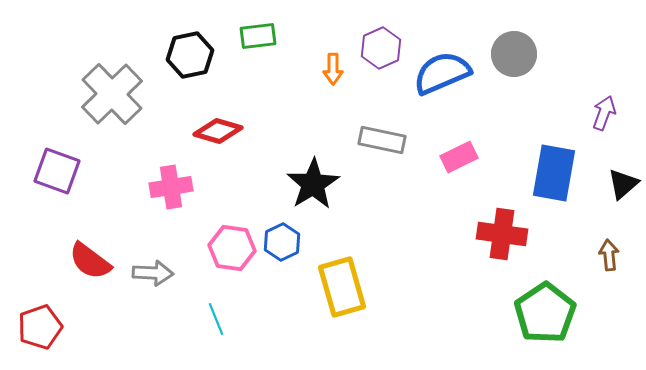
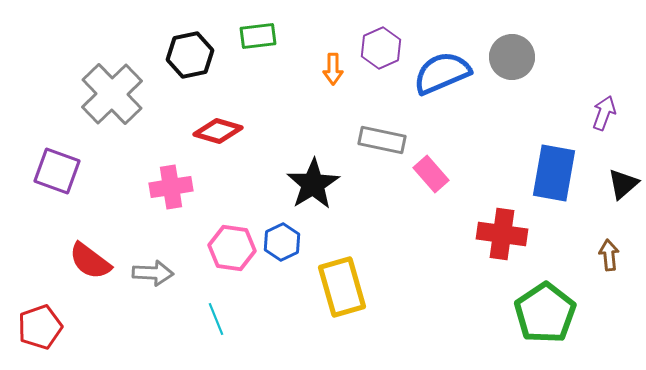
gray circle: moved 2 px left, 3 px down
pink rectangle: moved 28 px left, 17 px down; rotated 75 degrees clockwise
